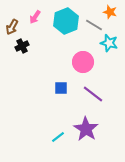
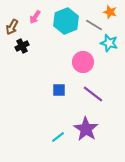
blue square: moved 2 px left, 2 px down
